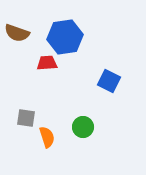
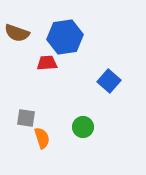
blue square: rotated 15 degrees clockwise
orange semicircle: moved 5 px left, 1 px down
